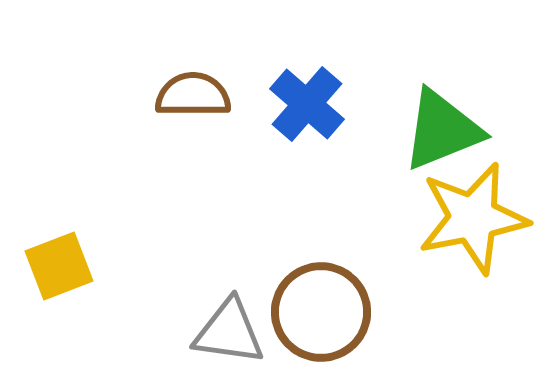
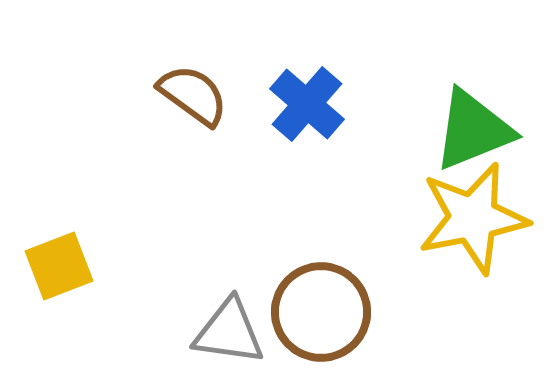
brown semicircle: rotated 36 degrees clockwise
green triangle: moved 31 px right
